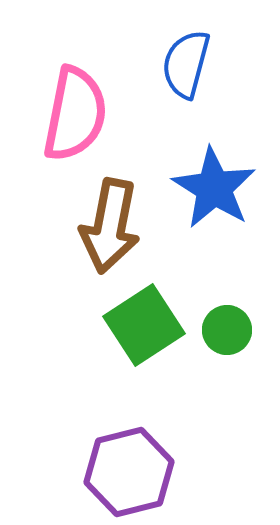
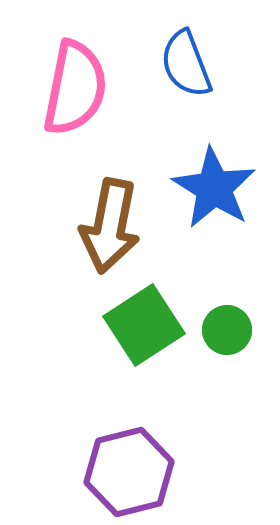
blue semicircle: rotated 36 degrees counterclockwise
pink semicircle: moved 26 px up
